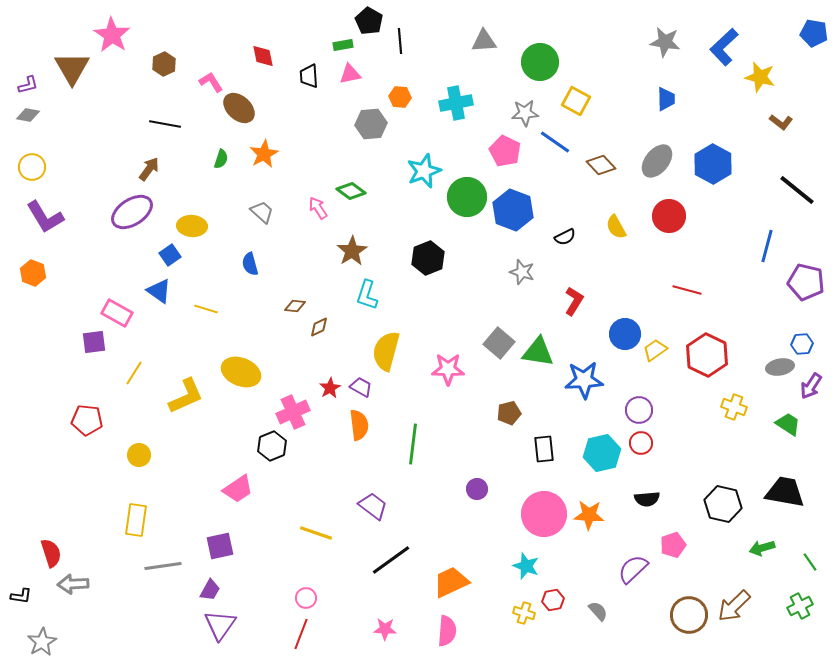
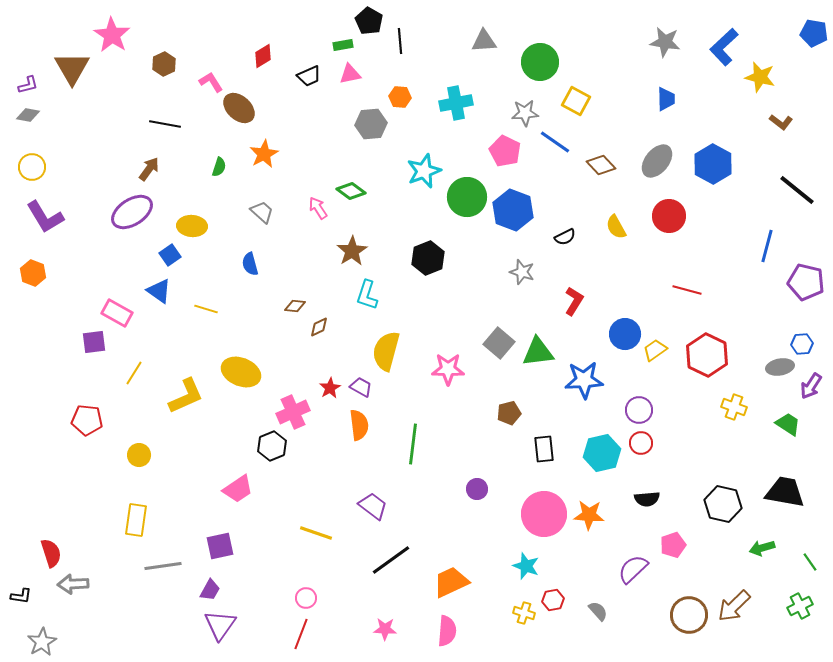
red diamond at (263, 56): rotated 70 degrees clockwise
black trapezoid at (309, 76): rotated 110 degrees counterclockwise
green semicircle at (221, 159): moved 2 px left, 8 px down
green triangle at (538, 352): rotated 16 degrees counterclockwise
